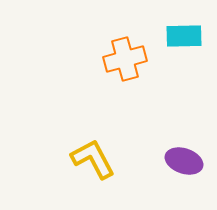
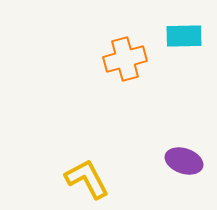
yellow L-shape: moved 6 px left, 20 px down
